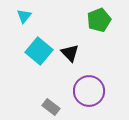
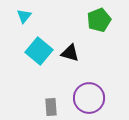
black triangle: rotated 30 degrees counterclockwise
purple circle: moved 7 px down
gray rectangle: rotated 48 degrees clockwise
